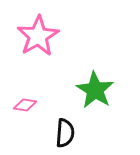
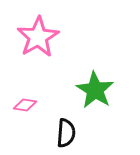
pink star: moved 1 px down
black semicircle: moved 1 px right
